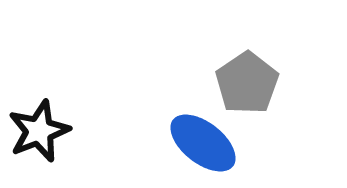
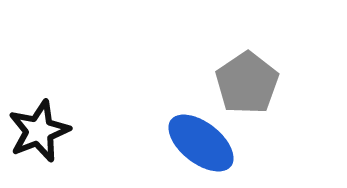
blue ellipse: moved 2 px left
